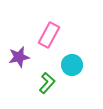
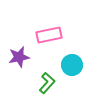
pink rectangle: rotated 50 degrees clockwise
